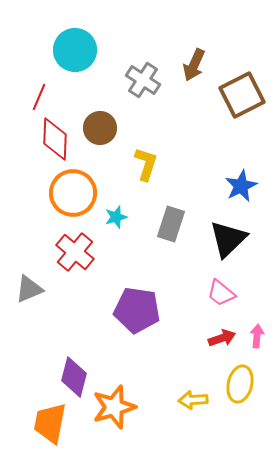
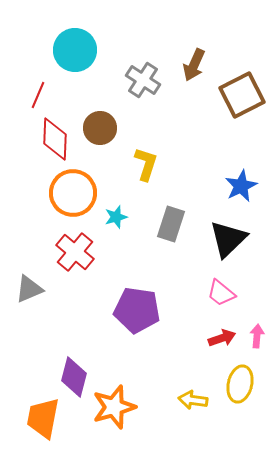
red line: moved 1 px left, 2 px up
yellow arrow: rotated 12 degrees clockwise
orange trapezoid: moved 7 px left, 5 px up
